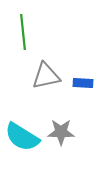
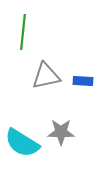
green line: rotated 12 degrees clockwise
blue rectangle: moved 2 px up
cyan semicircle: moved 6 px down
